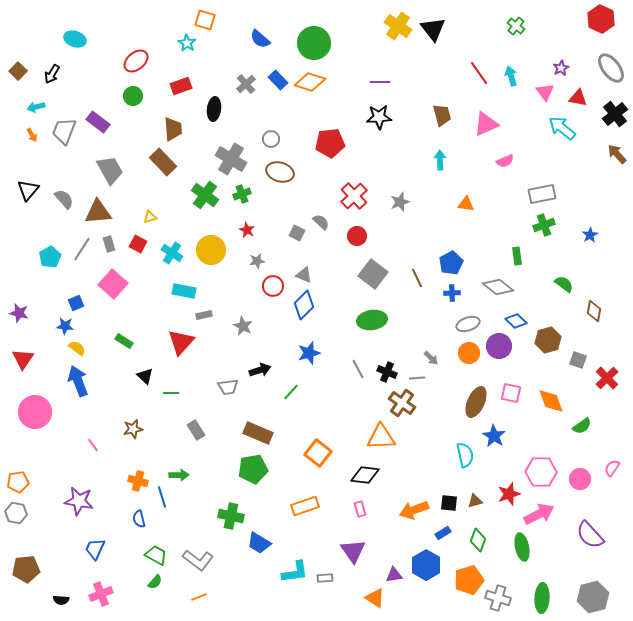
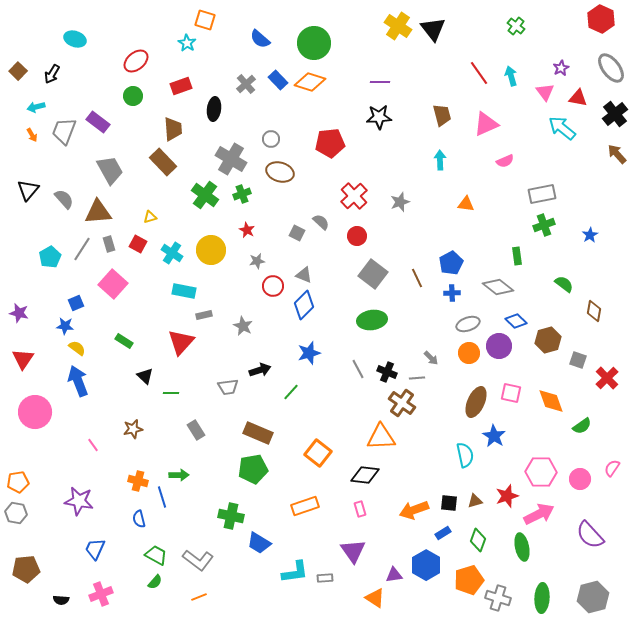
red star at (509, 494): moved 2 px left, 2 px down
